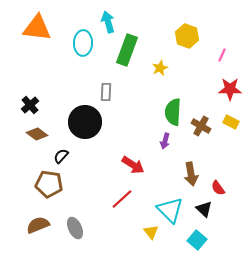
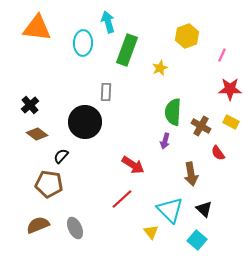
yellow hexagon: rotated 20 degrees clockwise
red semicircle: moved 35 px up
